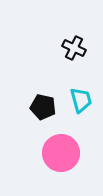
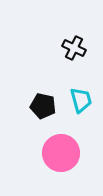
black pentagon: moved 1 px up
